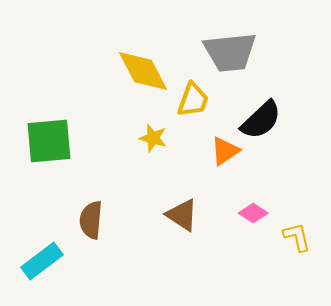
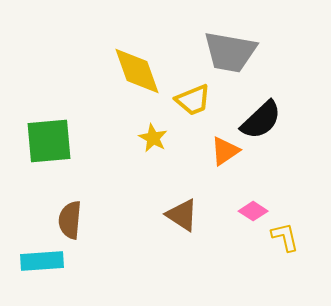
gray trapezoid: rotated 16 degrees clockwise
yellow diamond: moved 6 px left; rotated 8 degrees clockwise
yellow trapezoid: rotated 48 degrees clockwise
yellow star: rotated 12 degrees clockwise
pink diamond: moved 2 px up
brown semicircle: moved 21 px left
yellow L-shape: moved 12 px left
cyan rectangle: rotated 33 degrees clockwise
